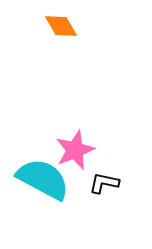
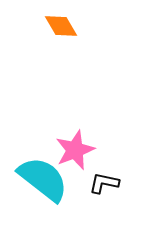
cyan semicircle: rotated 10 degrees clockwise
